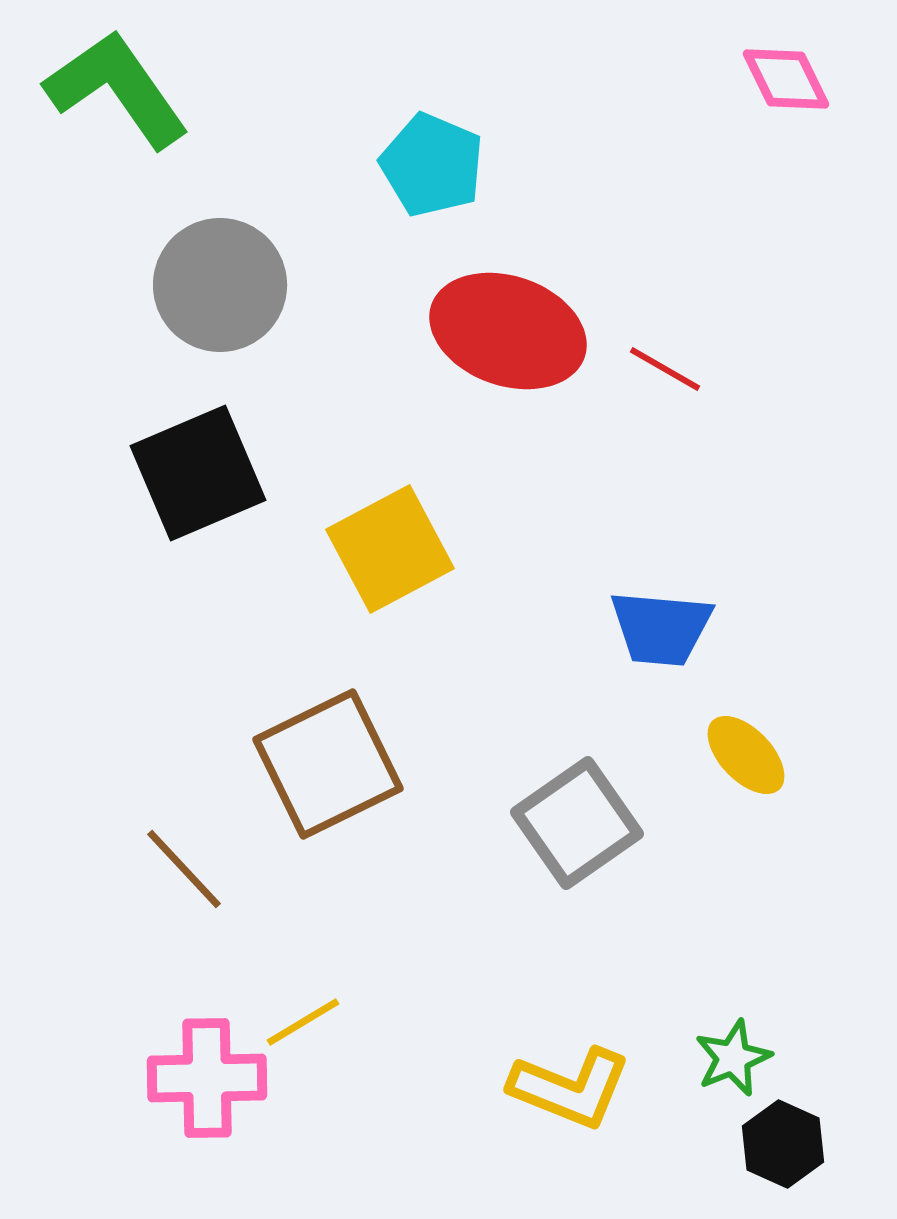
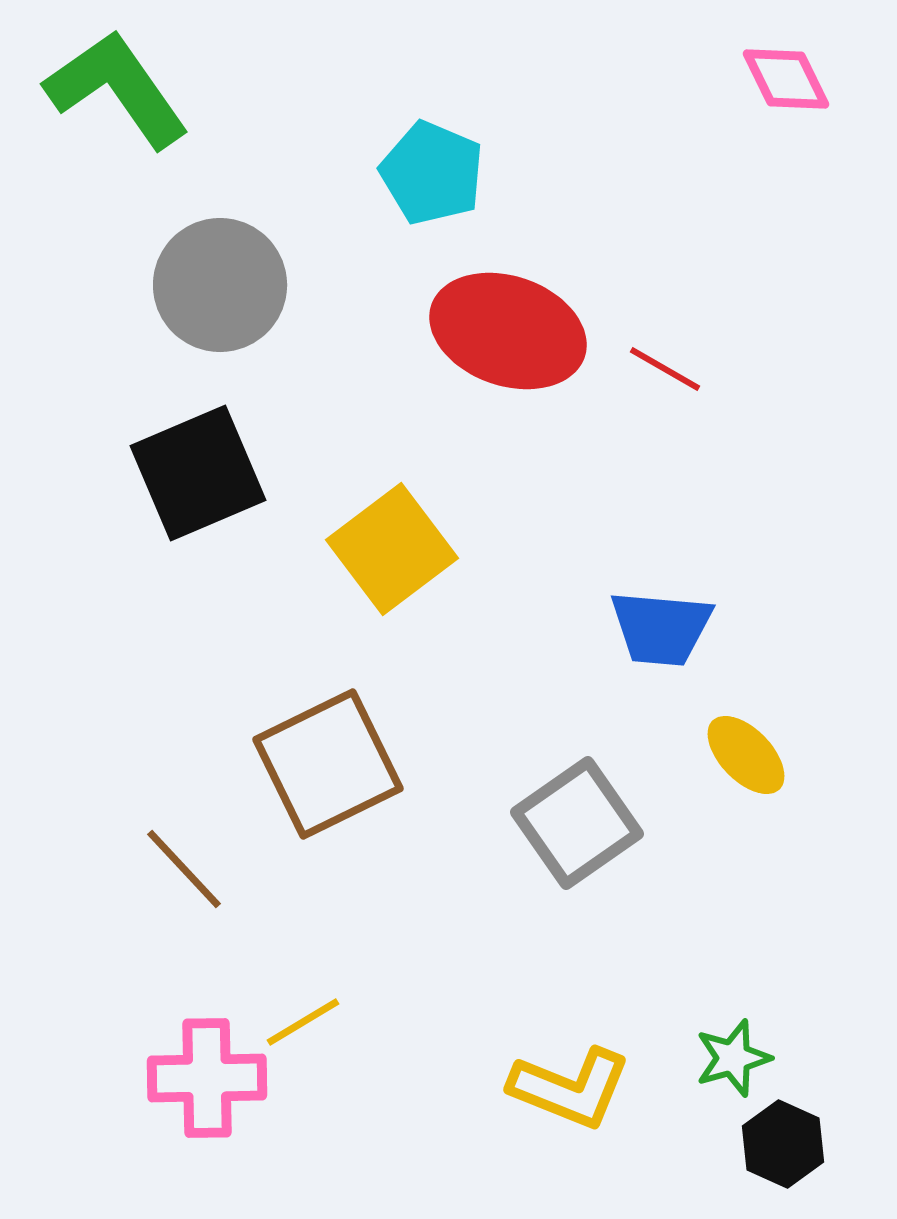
cyan pentagon: moved 8 px down
yellow square: moved 2 px right; rotated 9 degrees counterclockwise
green star: rotated 6 degrees clockwise
